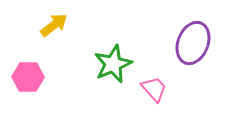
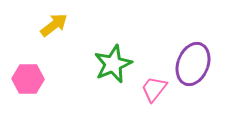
purple ellipse: moved 21 px down
pink hexagon: moved 2 px down
pink trapezoid: rotated 100 degrees counterclockwise
